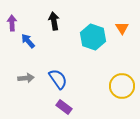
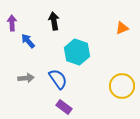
orange triangle: rotated 40 degrees clockwise
cyan hexagon: moved 16 px left, 15 px down
